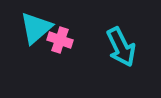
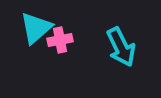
pink cross: rotated 30 degrees counterclockwise
